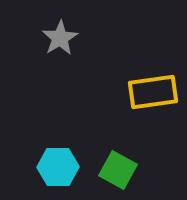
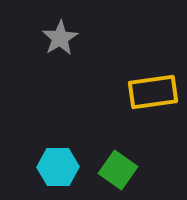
green square: rotated 6 degrees clockwise
